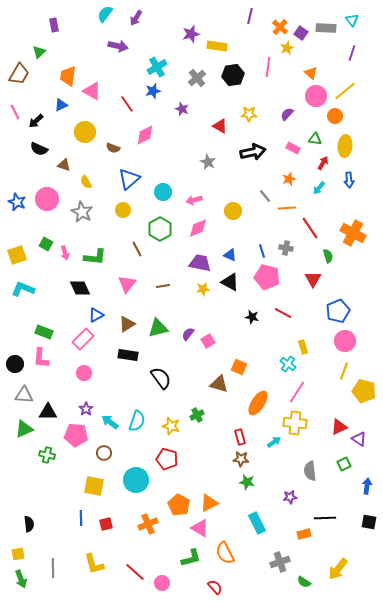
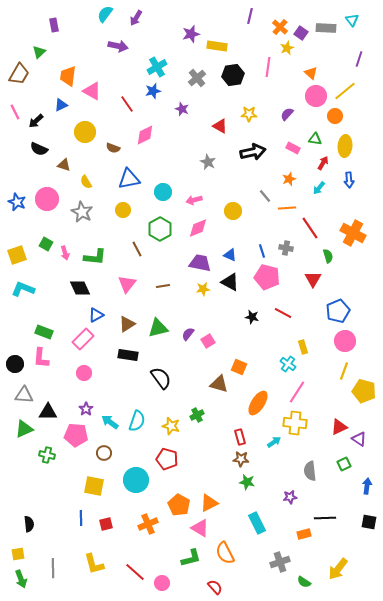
purple line at (352, 53): moved 7 px right, 6 px down
blue triangle at (129, 179): rotated 30 degrees clockwise
